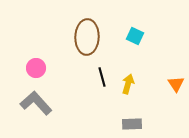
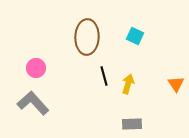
black line: moved 2 px right, 1 px up
gray L-shape: moved 3 px left
